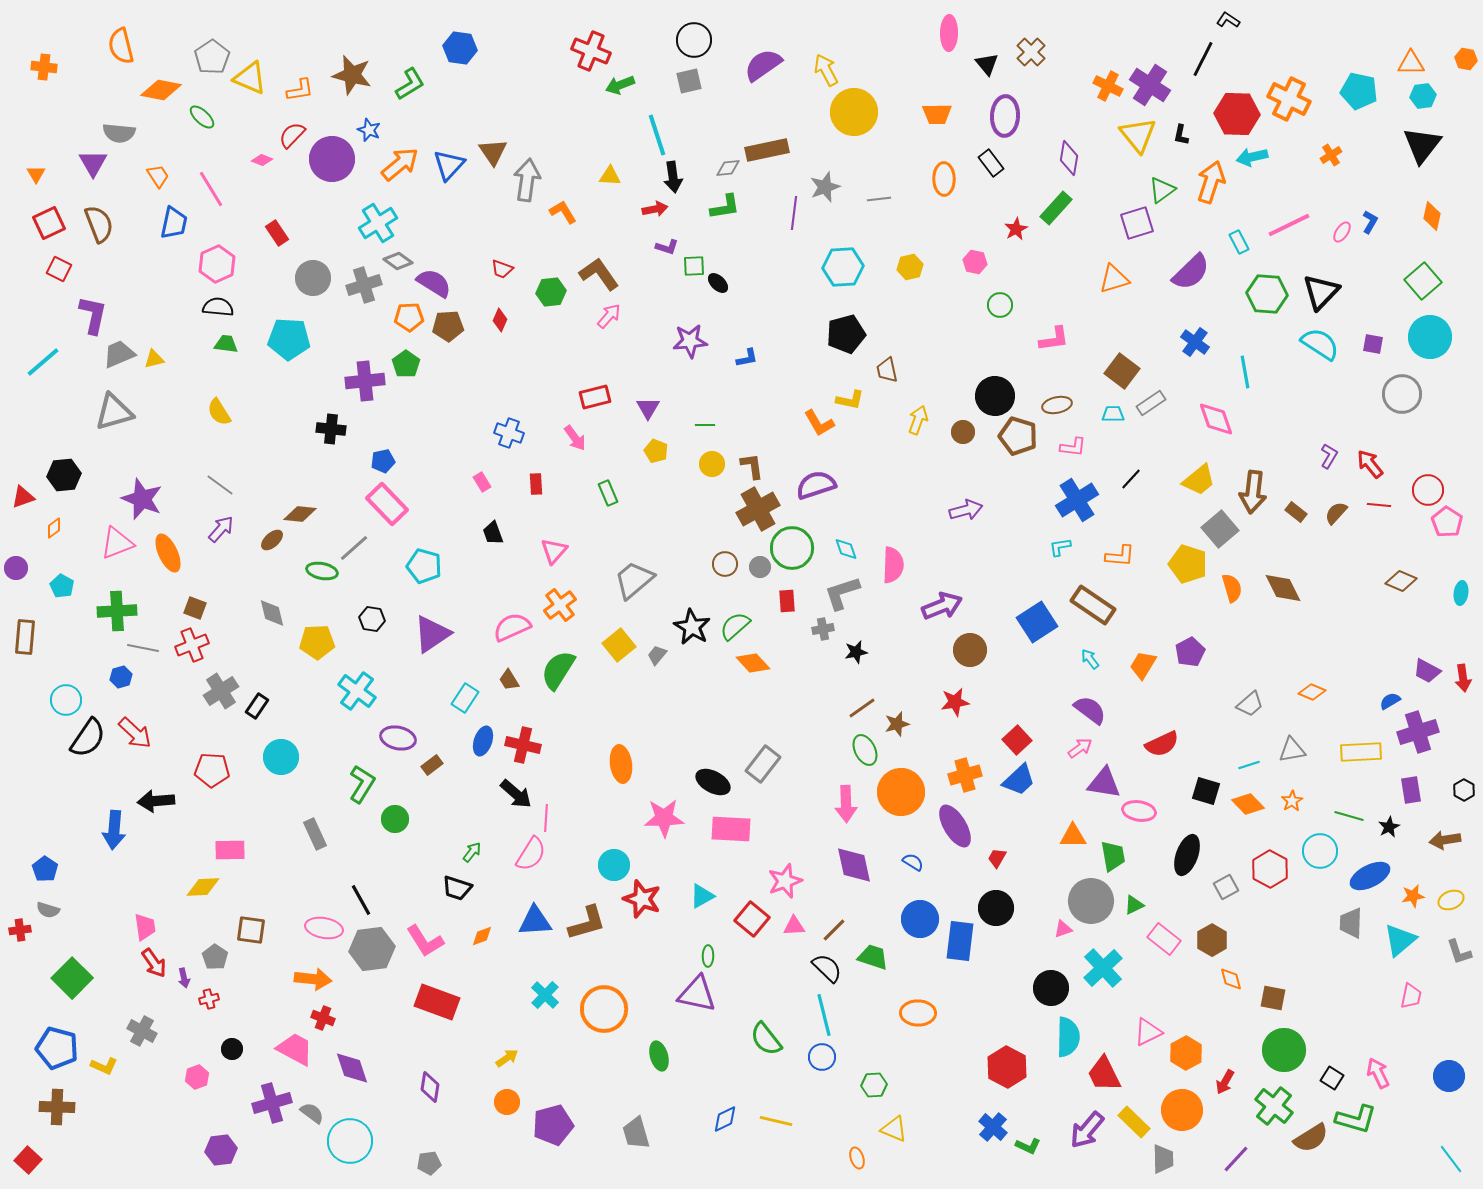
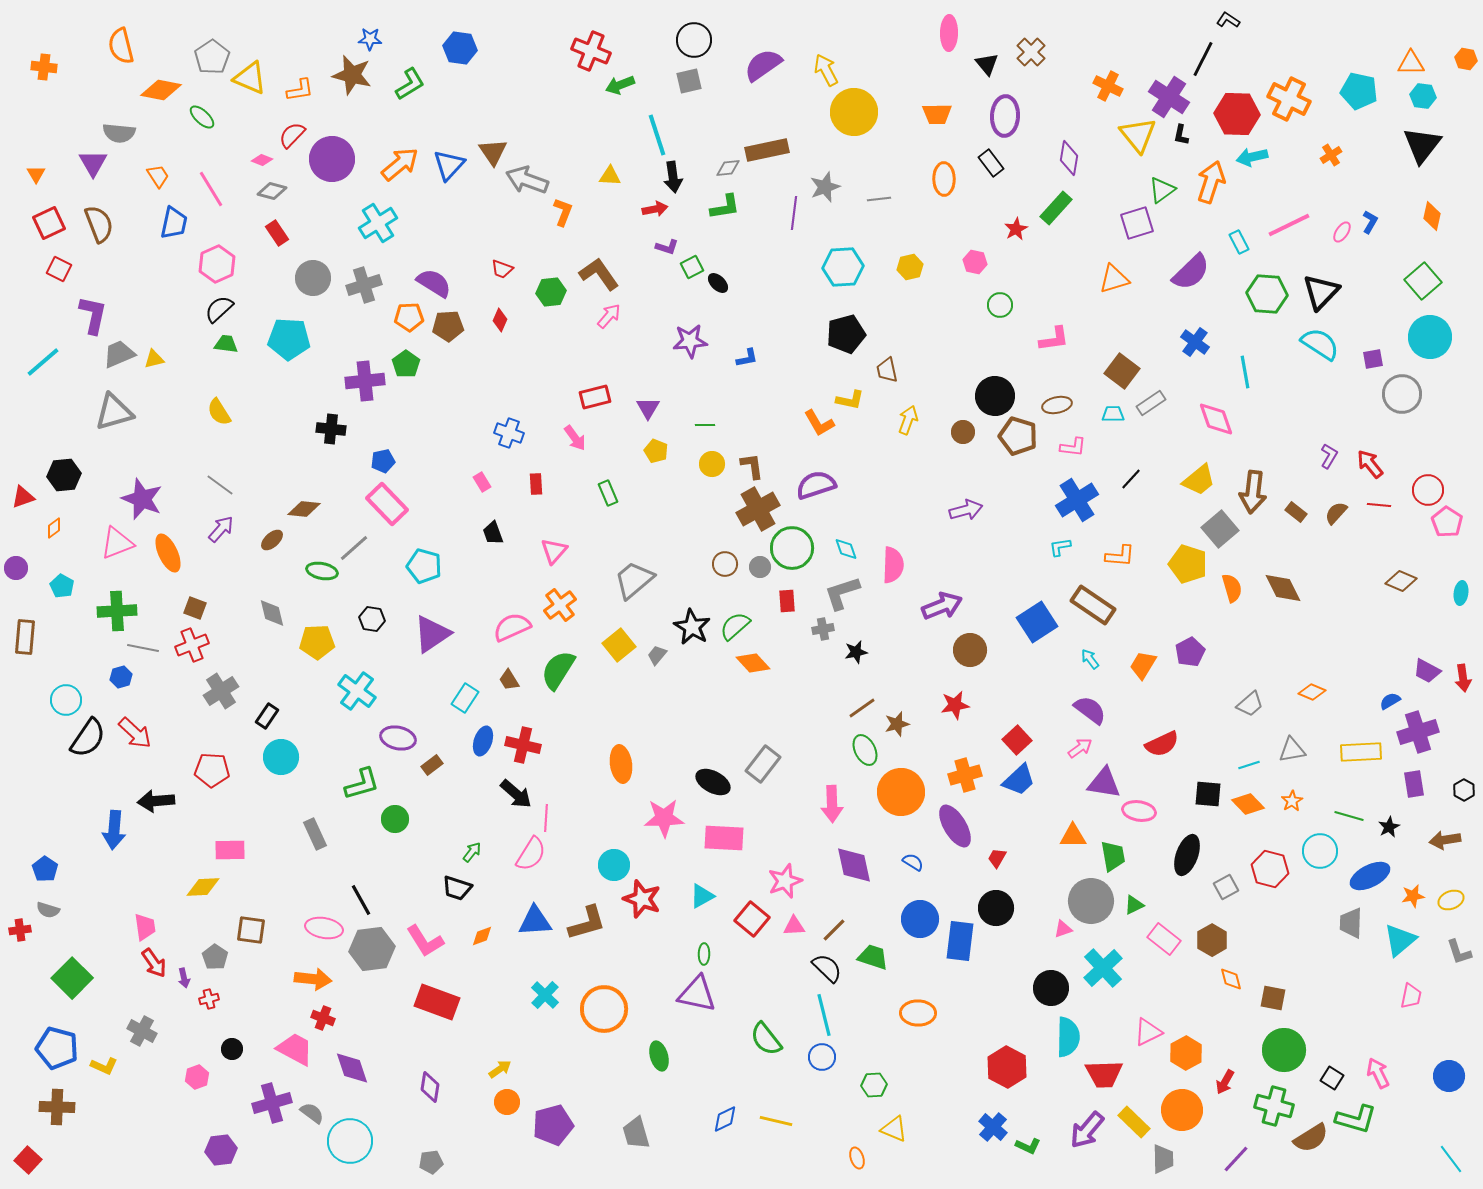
purple cross at (1150, 85): moved 19 px right, 12 px down
cyan hexagon at (1423, 96): rotated 15 degrees clockwise
blue star at (369, 130): moved 1 px right, 91 px up; rotated 20 degrees counterclockwise
gray arrow at (527, 180): rotated 78 degrees counterclockwise
orange L-shape at (563, 212): rotated 52 degrees clockwise
gray diamond at (398, 261): moved 126 px left, 70 px up; rotated 20 degrees counterclockwise
green square at (694, 266): moved 2 px left, 1 px down; rotated 25 degrees counterclockwise
black semicircle at (218, 307): moved 1 px right, 2 px down; rotated 48 degrees counterclockwise
purple square at (1373, 344): moved 15 px down; rotated 20 degrees counterclockwise
yellow arrow at (918, 420): moved 10 px left
brown diamond at (300, 514): moved 4 px right, 5 px up
red star at (955, 702): moved 3 px down
black rectangle at (257, 706): moved 10 px right, 10 px down
green L-shape at (362, 784): rotated 42 degrees clockwise
purple rectangle at (1411, 790): moved 3 px right, 6 px up
black square at (1206, 791): moved 2 px right, 3 px down; rotated 12 degrees counterclockwise
pink arrow at (846, 804): moved 14 px left
pink rectangle at (731, 829): moved 7 px left, 9 px down
red hexagon at (1270, 869): rotated 15 degrees counterclockwise
green ellipse at (708, 956): moved 4 px left, 2 px up
yellow arrow at (507, 1058): moved 7 px left, 11 px down
red trapezoid at (1104, 1074): rotated 66 degrees counterclockwise
green cross at (1274, 1106): rotated 24 degrees counterclockwise
gray pentagon at (429, 1163): moved 2 px right, 1 px up
